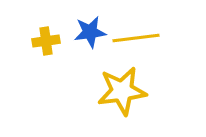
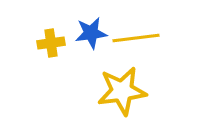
blue star: moved 1 px right, 1 px down
yellow cross: moved 5 px right, 2 px down
